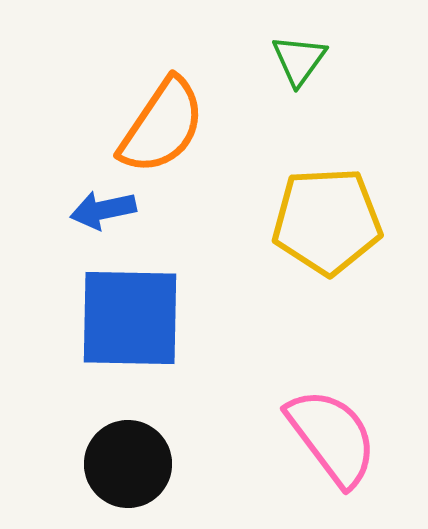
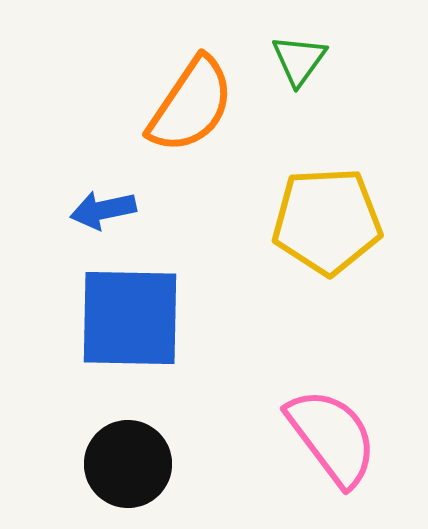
orange semicircle: moved 29 px right, 21 px up
